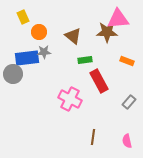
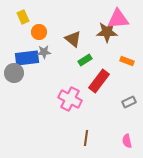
brown triangle: moved 3 px down
green rectangle: rotated 24 degrees counterclockwise
gray circle: moved 1 px right, 1 px up
red rectangle: rotated 65 degrees clockwise
gray rectangle: rotated 24 degrees clockwise
brown line: moved 7 px left, 1 px down
